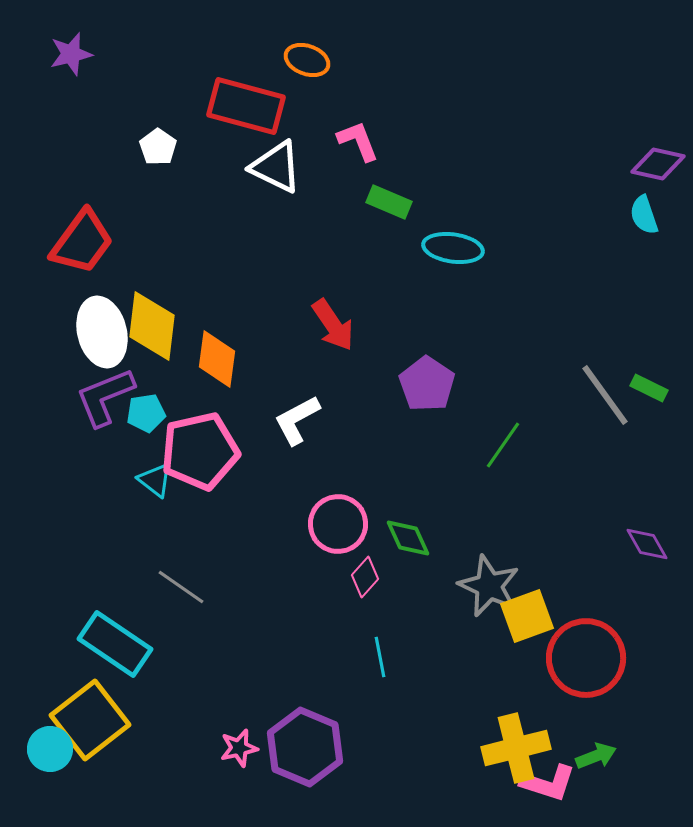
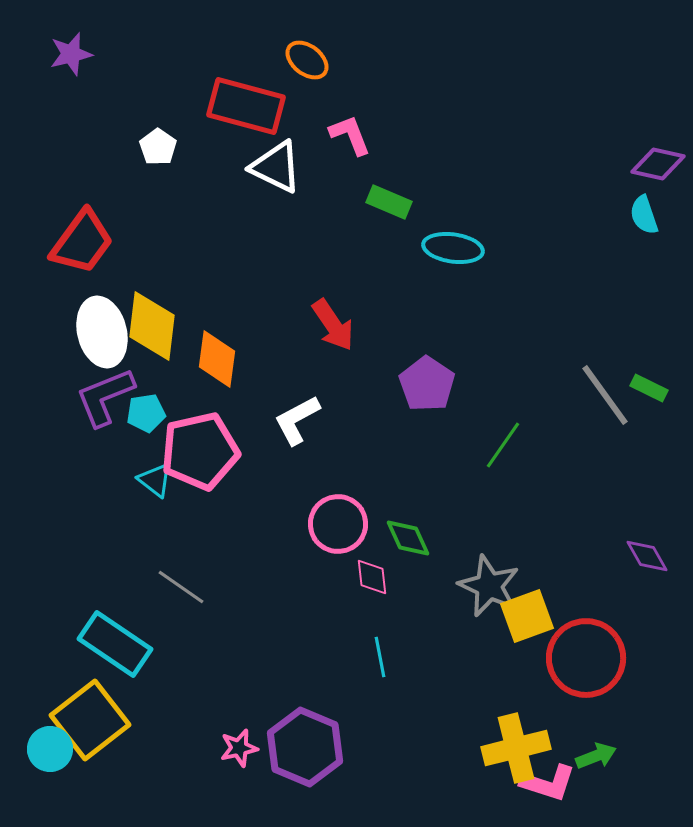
orange ellipse at (307, 60): rotated 18 degrees clockwise
pink L-shape at (358, 141): moved 8 px left, 6 px up
purple diamond at (647, 544): moved 12 px down
pink diamond at (365, 577): moved 7 px right; rotated 48 degrees counterclockwise
